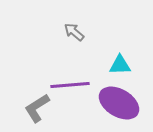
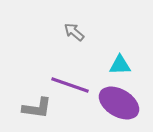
purple line: rotated 24 degrees clockwise
gray L-shape: rotated 140 degrees counterclockwise
